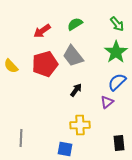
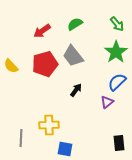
yellow cross: moved 31 px left
